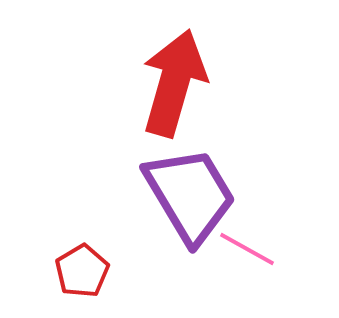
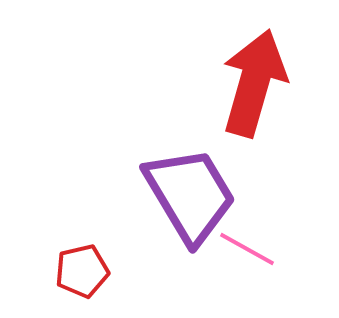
red arrow: moved 80 px right
red pentagon: rotated 18 degrees clockwise
